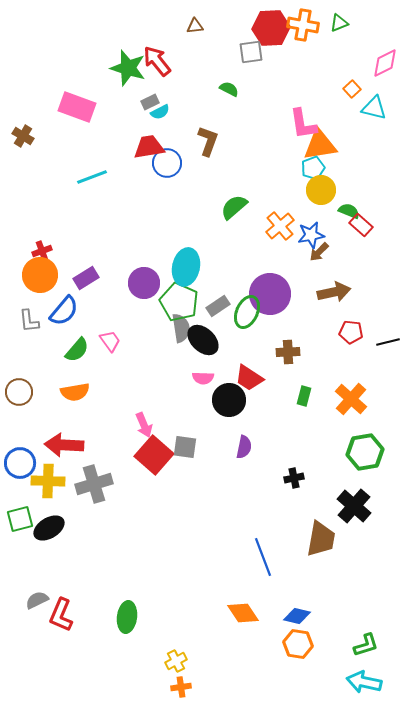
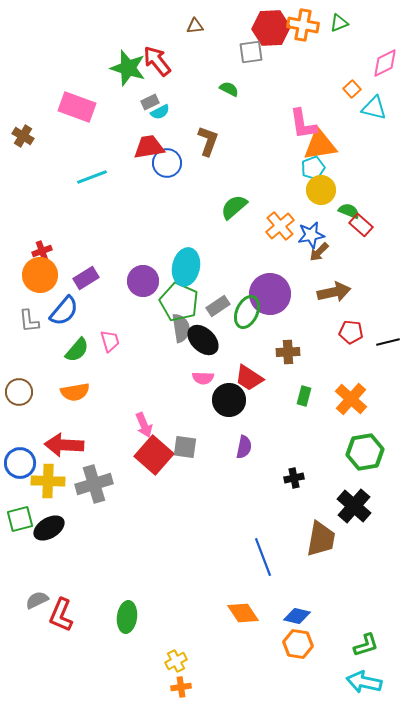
purple circle at (144, 283): moved 1 px left, 2 px up
pink trapezoid at (110, 341): rotated 20 degrees clockwise
